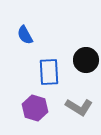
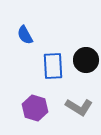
blue rectangle: moved 4 px right, 6 px up
